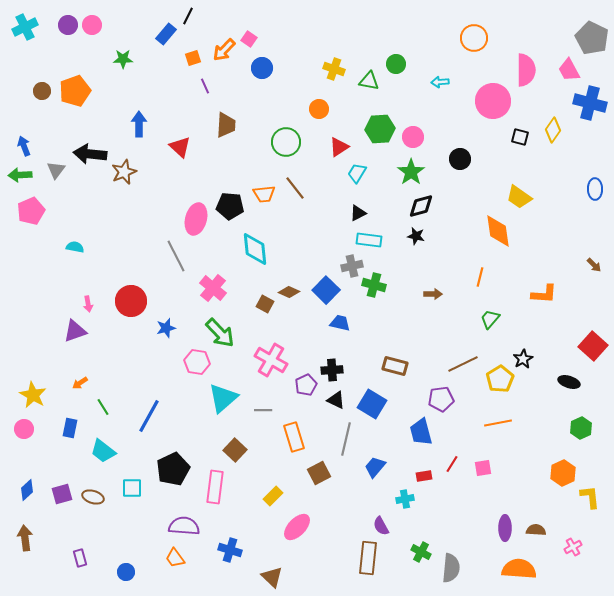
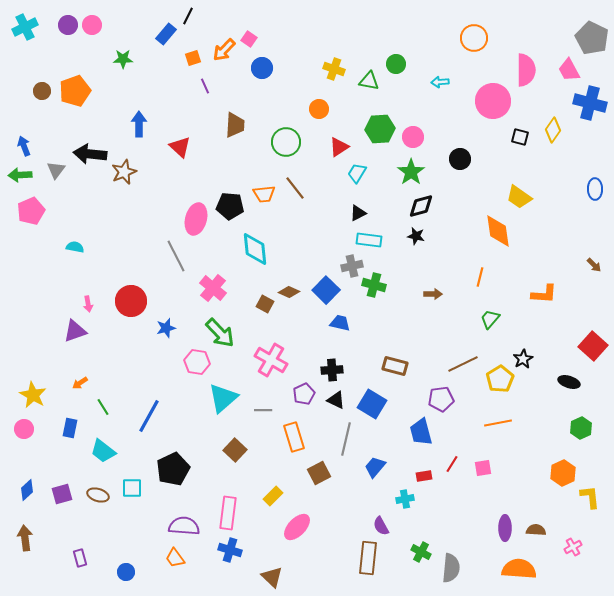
brown trapezoid at (226, 125): moved 9 px right
purple pentagon at (306, 385): moved 2 px left, 9 px down
pink rectangle at (215, 487): moved 13 px right, 26 px down
brown ellipse at (93, 497): moved 5 px right, 2 px up
